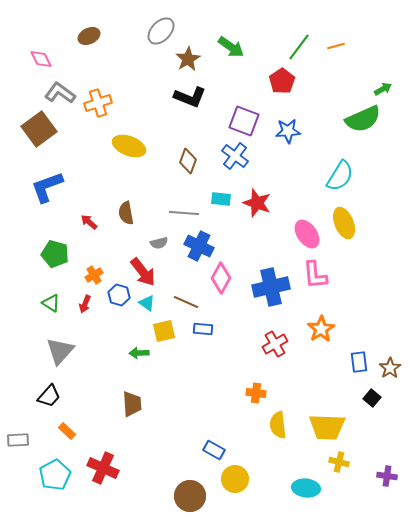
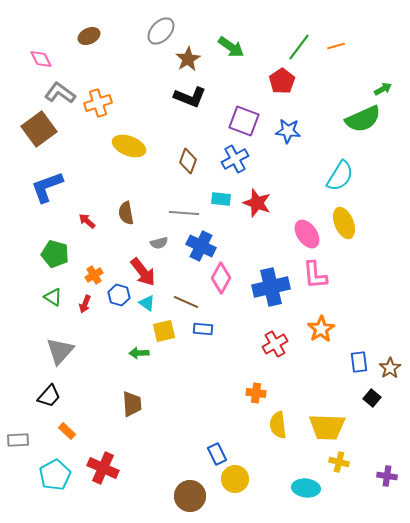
blue star at (288, 131): rotated 10 degrees clockwise
blue cross at (235, 156): moved 3 px down; rotated 24 degrees clockwise
red arrow at (89, 222): moved 2 px left, 1 px up
blue cross at (199, 246): moved 2 px right
green triangle at (51, 303): moved 2 px right, 6 px up
blue rectangle at (214, 450): moved 3 px right, 4 px down; rotated 35 degrees clockwise
